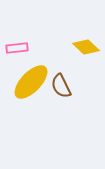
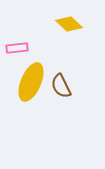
yellow diamond: moved 17 px left, 23 px up
yellow ellipse: rotated 21 degrees counterclockwise
